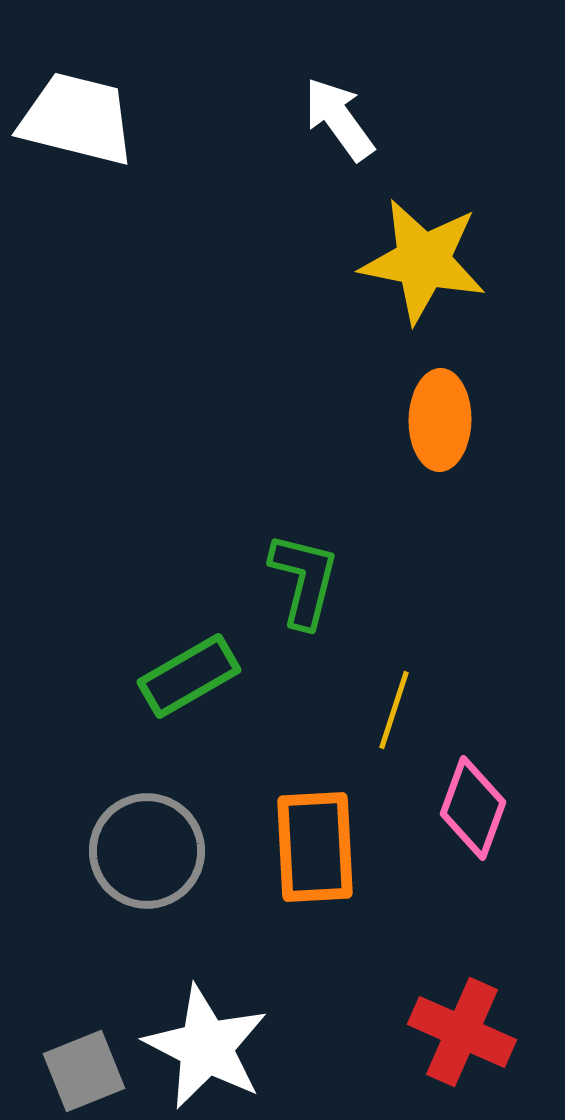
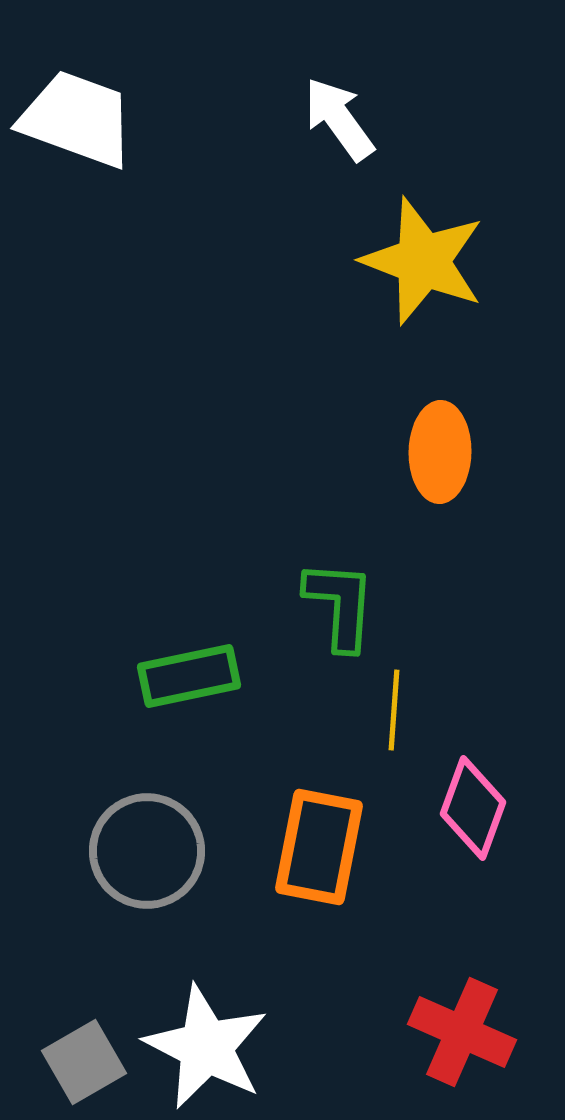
white trapezoid: rotated 6 degrees clockwise
yellow star: rotated 10 degrees clockwise
orange ellipse: moved 32 px down
green L-shape: moved 36 px right, 25 px down; rotated 10 degrees counterclockwise
green rectangle: rotated 18 degrees clockwise
yellow line: rotated 14 degrees counterclockwise
orange rectangle: moved 4 px right; rotated 14 degrees clockwise
gray square: moved 9 px up; rotated 8 degrees counterclockwise
